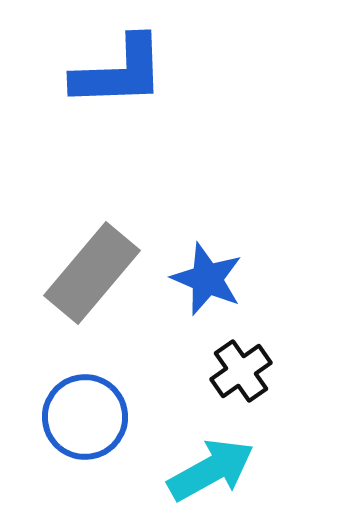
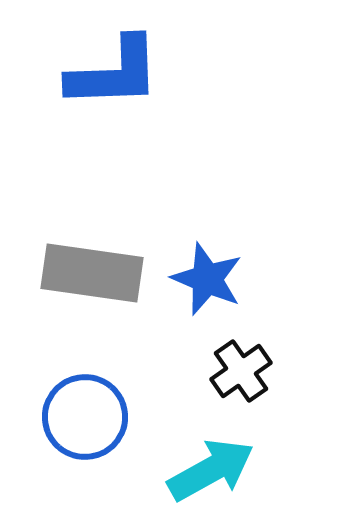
blue L-shape: moved 5 px left, 1 px down
gray rectangle: rotated 58 degrees clockwise
